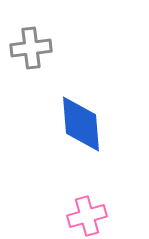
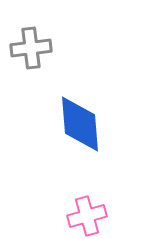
blue diamond: moved 1 px left
